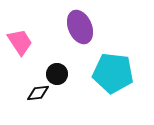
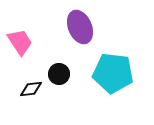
black circle: moved 2 px right
black diamond: moved 7 px left, 4 px up
